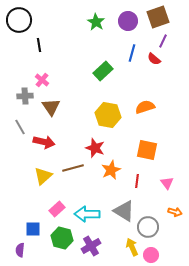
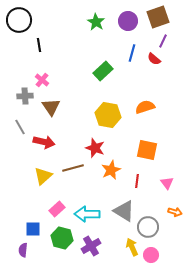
purple semicircle: moved 3 px right
